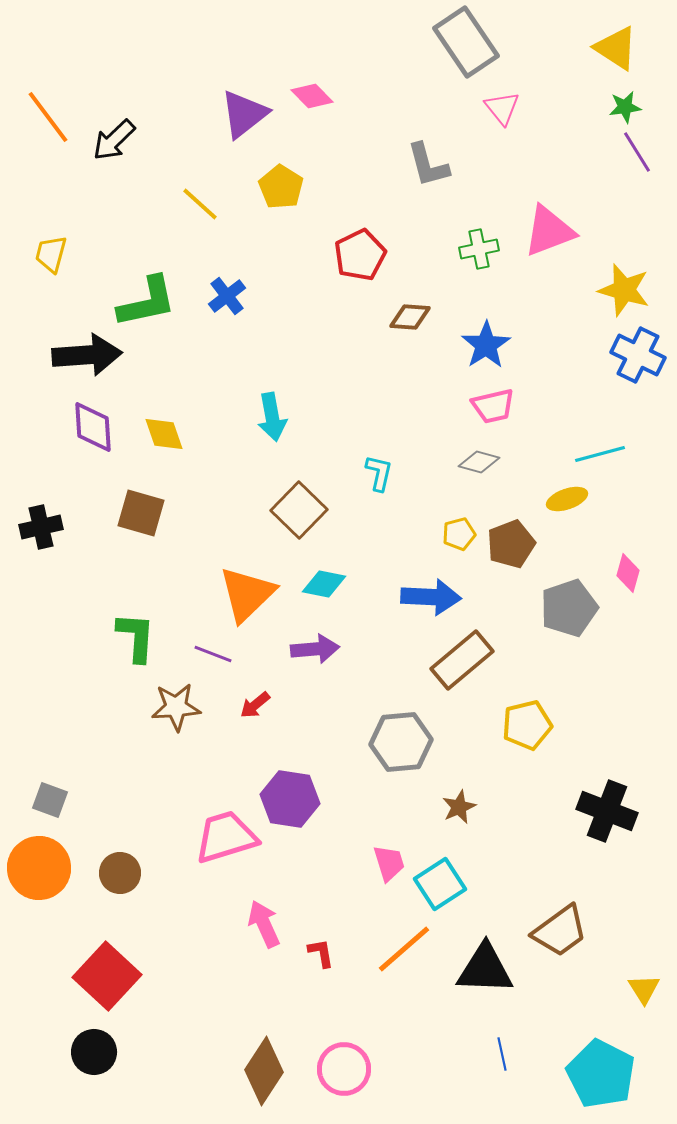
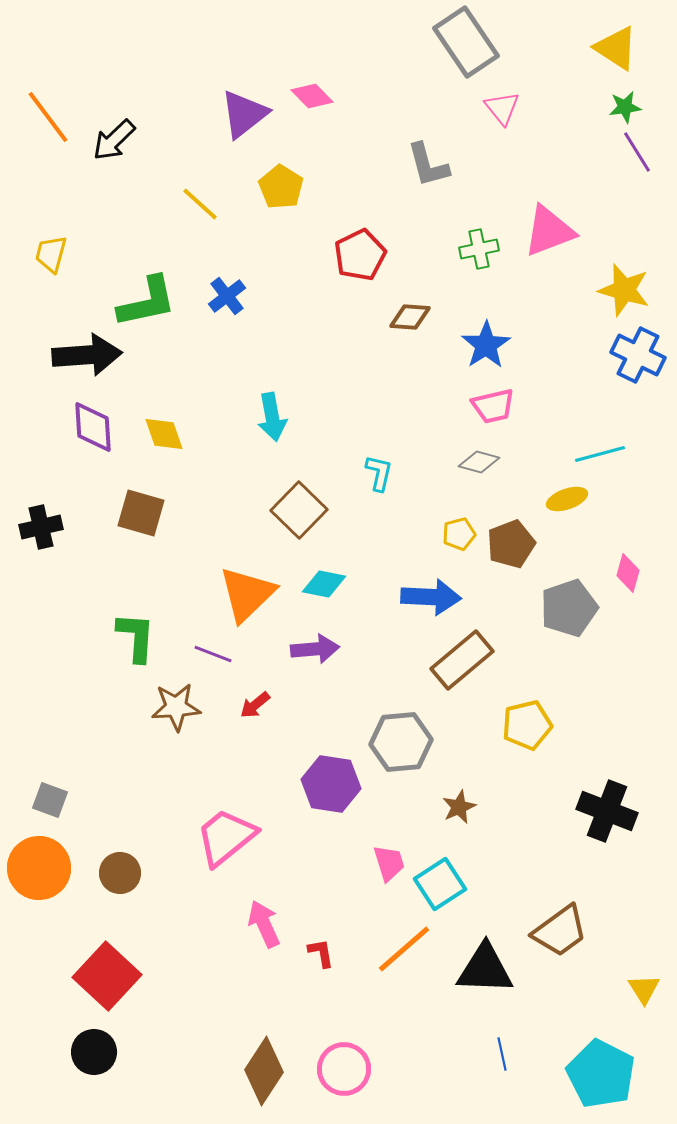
purple hexagon at (290, 799): moved 41 px right, 15 px up
pink trapezoid at (226, 837): rotated 22 degrees counterclockwise
